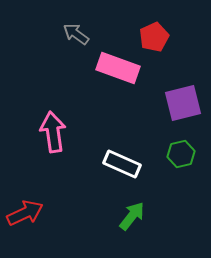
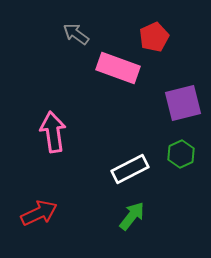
green hexagon: rotated 12 degrees counterclockwise
white rectangle: moved 8 px right, 5 px down; rotated 51 degrees counterclockwise
red arrow: moved 14 px right
